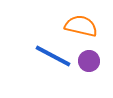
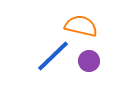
blue line: rotated 72 degrees counterclockwise
